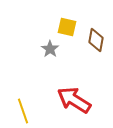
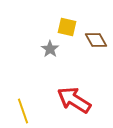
brown diamond: rotated 40 degrees counterclockwise
